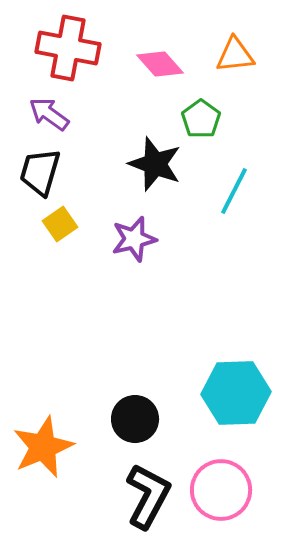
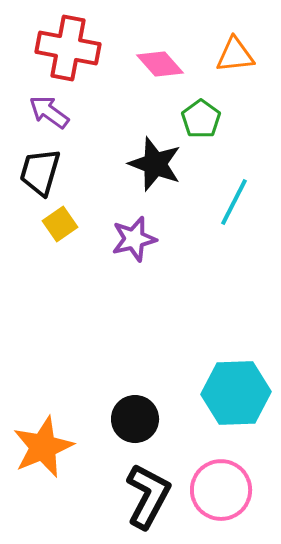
purple arrow: moved 2 px up
cyan line: moved 11 px down
